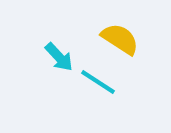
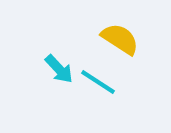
cyan arrow: moved 12 px down
